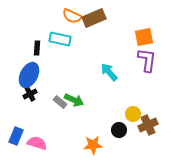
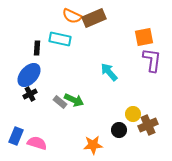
purple L-shape: moved 5 px right
blue ellipse: rotated 15 degrees clockwise
